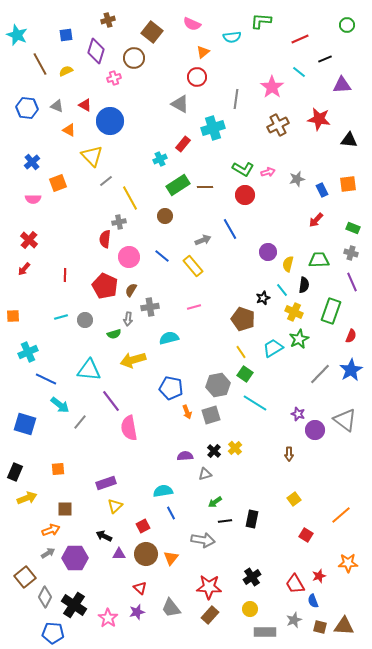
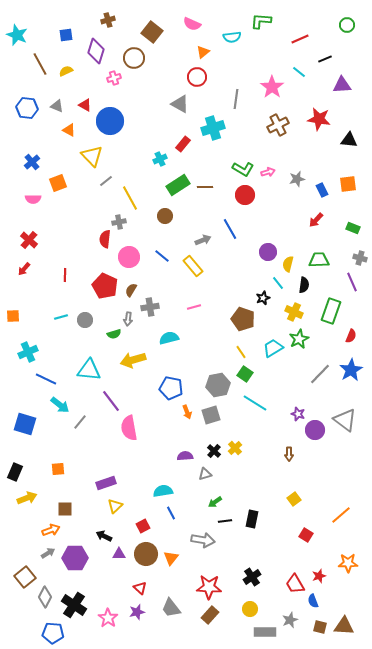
gray cross at (351, 253): moved 9 px right, 5 px down
cyan line at (282, 290): moved 4 px left, 7 px up
gray star at (294, 620): moved 4 px left
